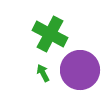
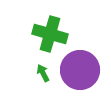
green cross: rotated 12 degrees counterclockwise
